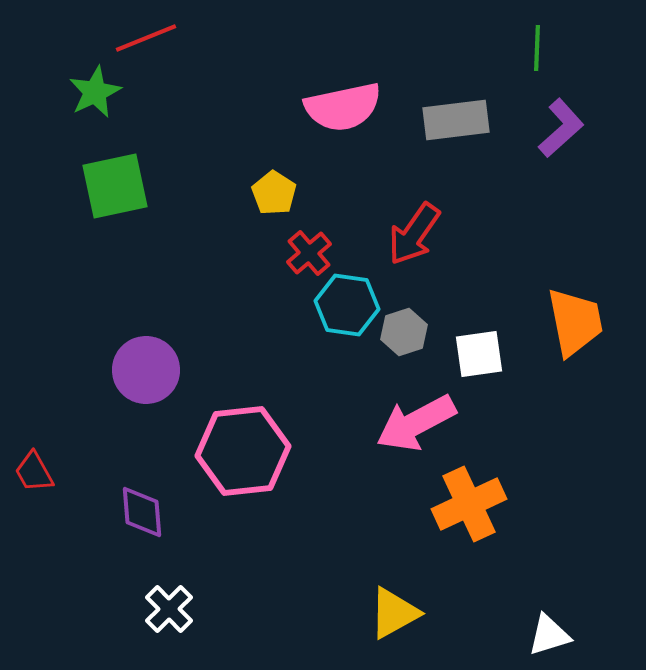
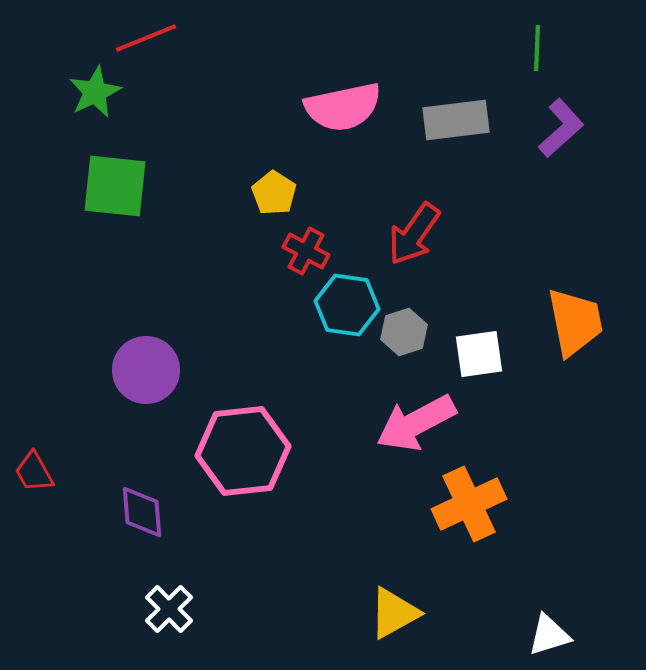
green square: rotated 18 degrees clockwise
red cross: moved 3 px left, 2 px up; rotated 21 degrees counterclockwise
